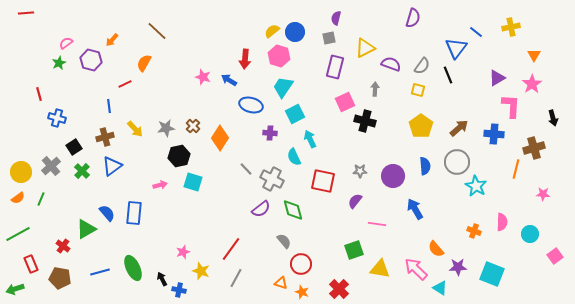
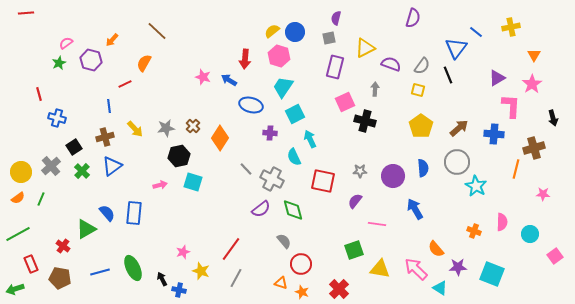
blue semicircle at (425, 166): moved 2 px left, 2 px down
